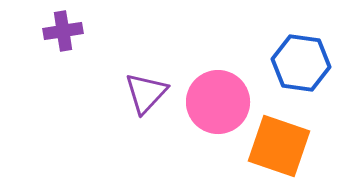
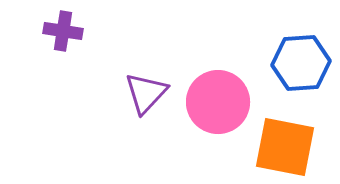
purple cross: rotated 18 degrees clockwise
blue hexagon: rotated 12 degrees counterclockwise
orange square: moved 6 px right, 1 px down; rotated 8 degrees counterclockwise
